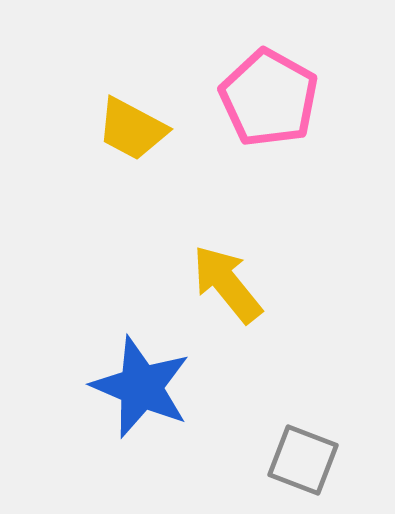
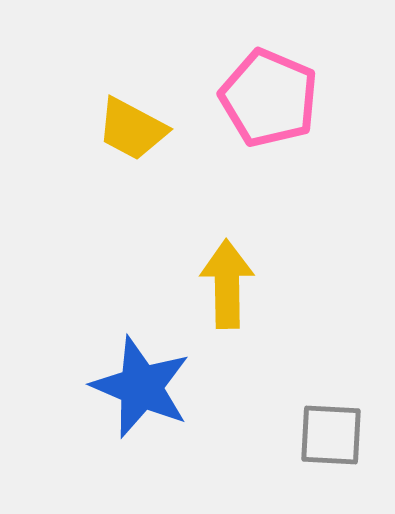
pink pentagon: rotated 6 degrees counterclockwise
yellow arrow: rotated 38 degrees clockwise
gray square: moved 28 px right, 25 px up; rotated 18 degrees counterclockwise
